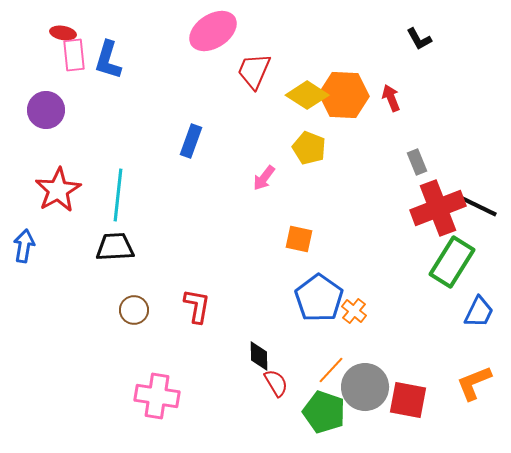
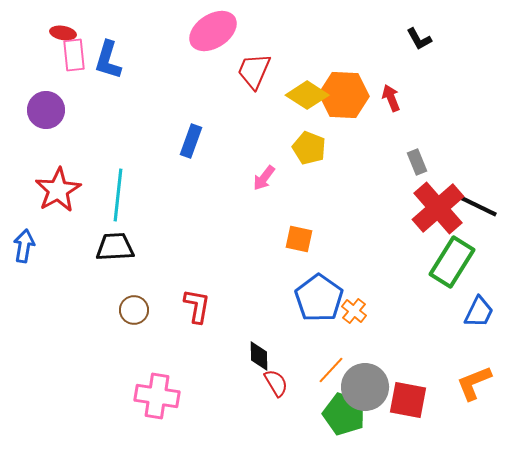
red cross: rotated 20 degrees counterclockwise
green pentagon: moved 20 px right, 2 px down
